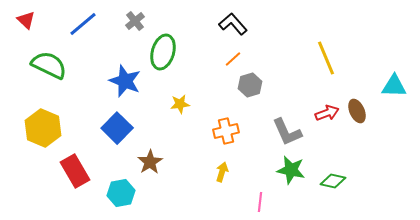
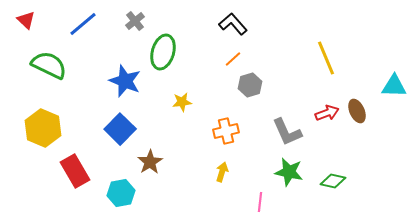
yellow star: moved 2 px right, 2 px up
blue square: moved 3 px right, 1 px down
green star: moved 2 px left, 2 px down
